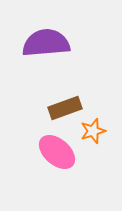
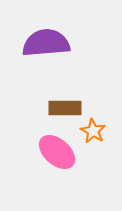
brown rectangle: rotated 20 degrees clockwise
orange star: rotated 25 degrees counterclockwise
